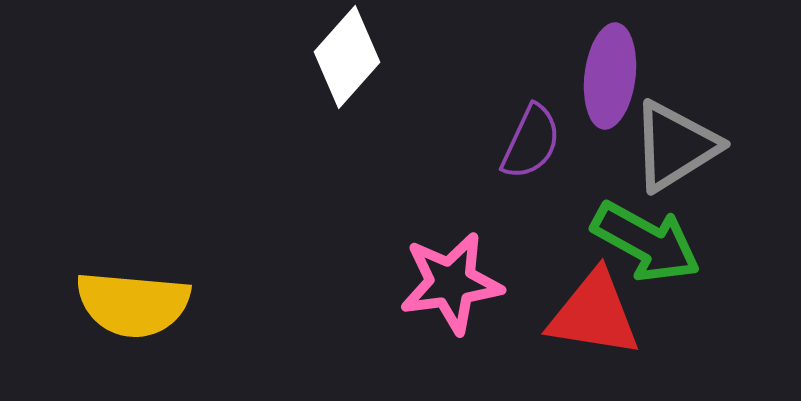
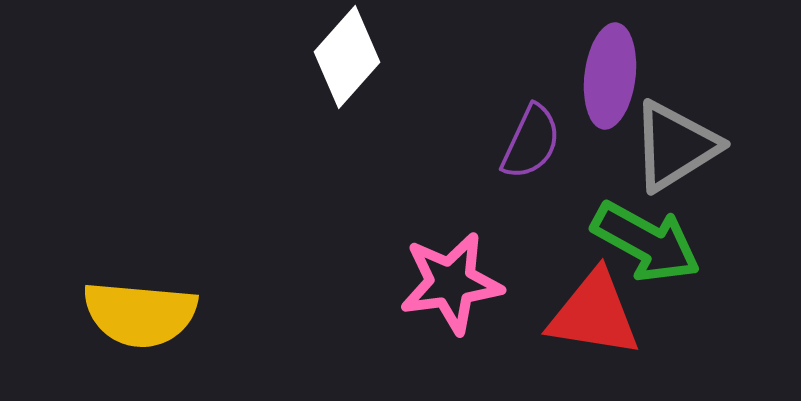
yellow semicircle: moved 7 px right, 10 px down
